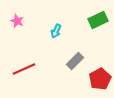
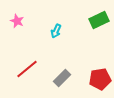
green rectangle: moved 1 px right
gray rectangle: moved 13 px left, 17 px down
red line: moved 3 px right; rotated 15 degrees counterclockwise
red pentagon: rotated 20 degrees clockwise
